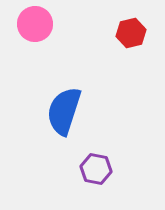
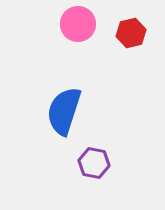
pink circle: moved 43 px right
purple hexagon: moved 2 px left, 6 px up
